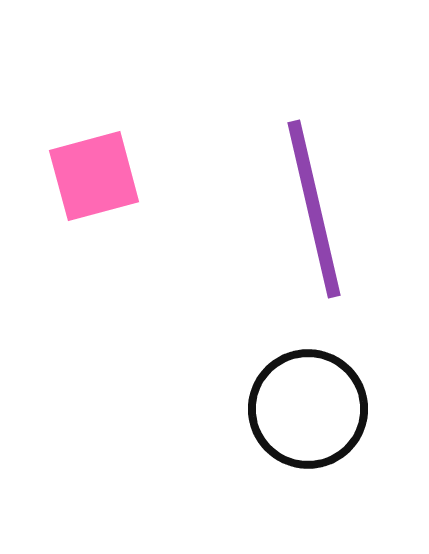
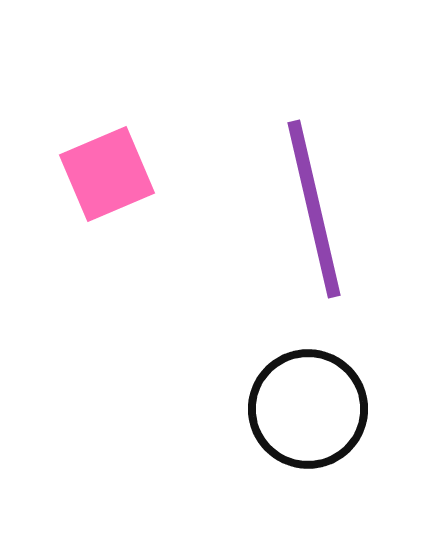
pink square: moved 13 px right, 2 px up; rotated 8 degrees counterclockwise
